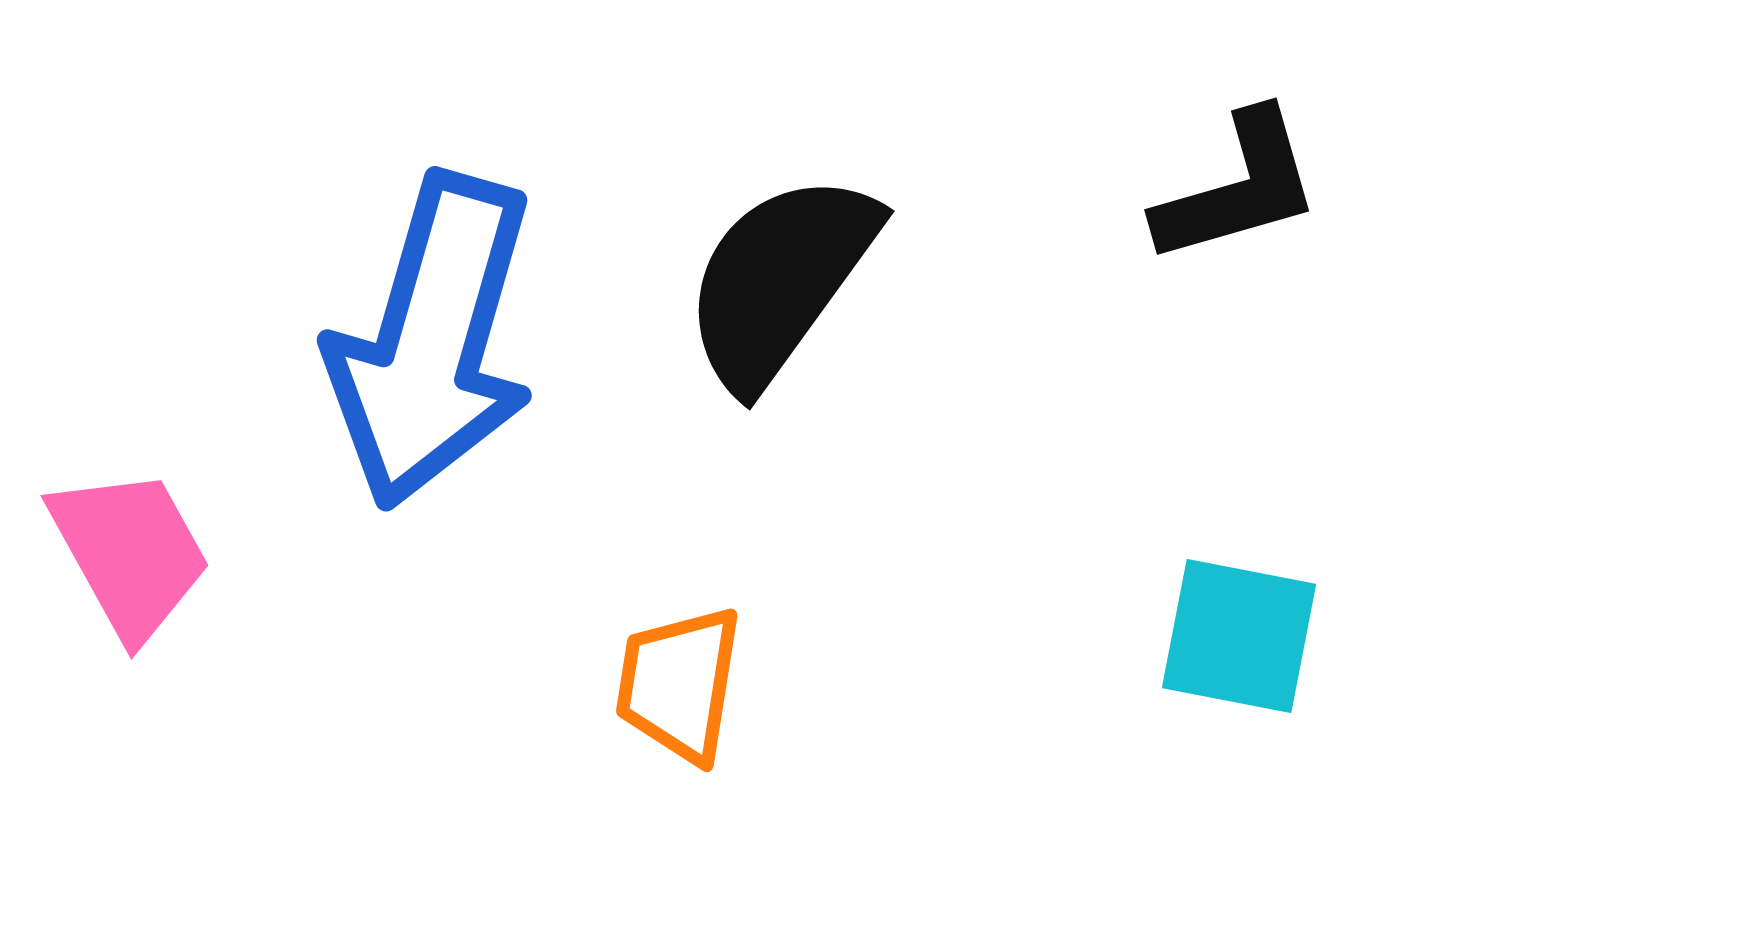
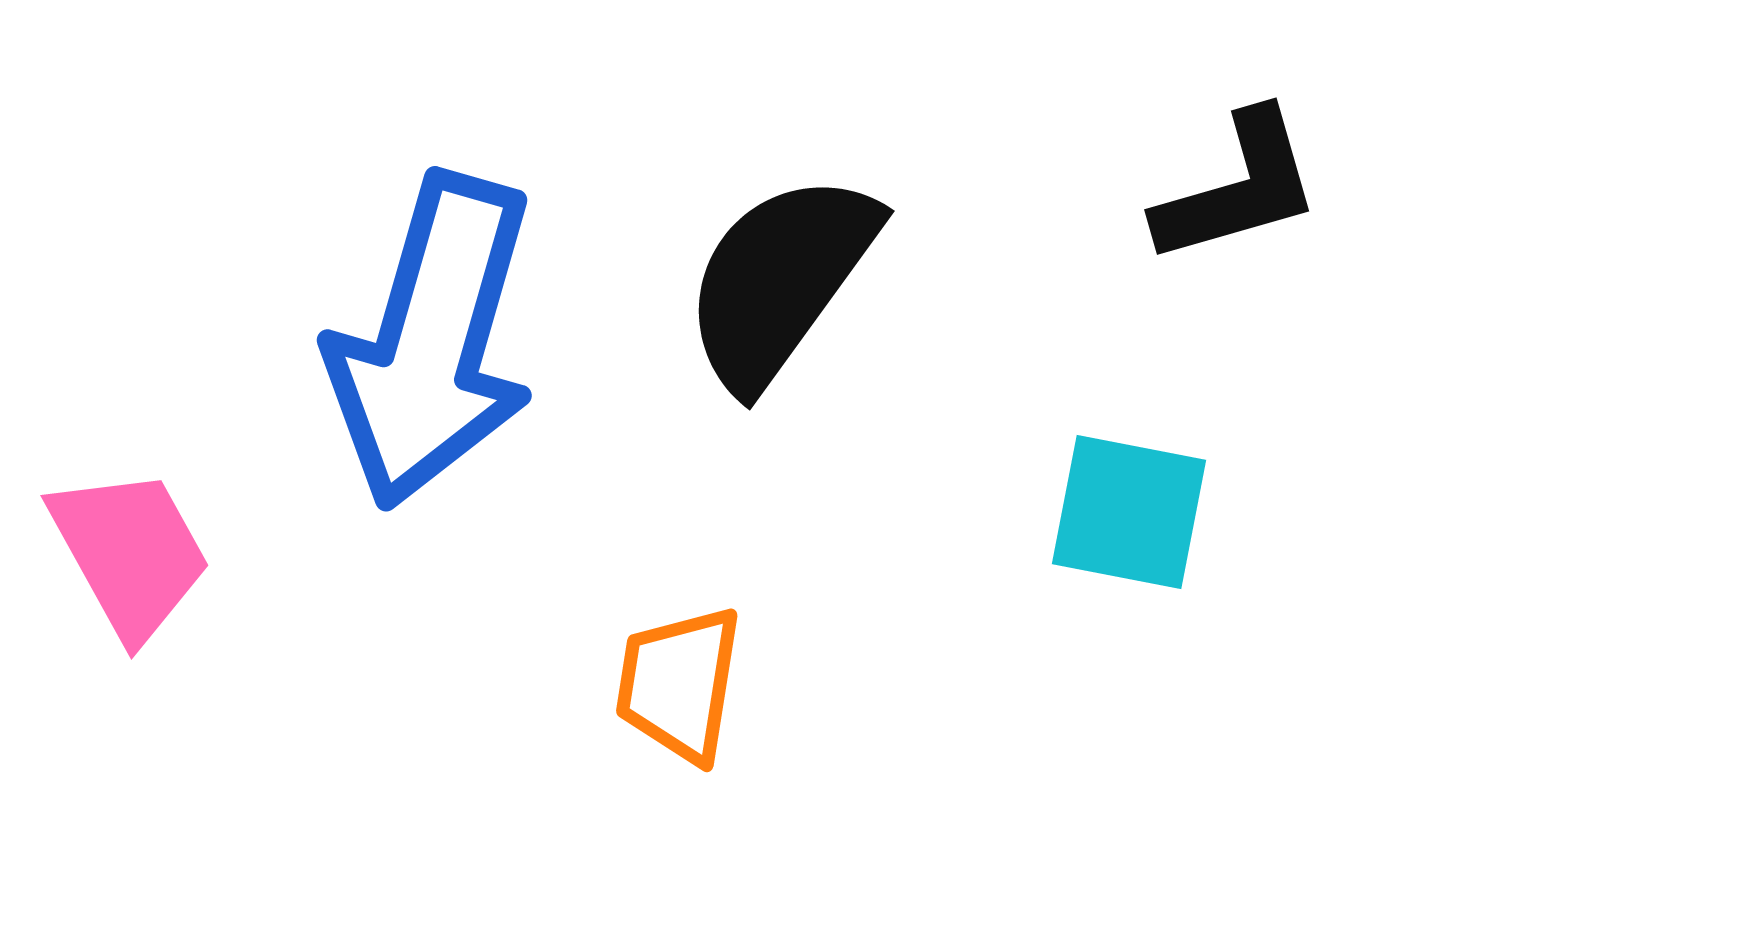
cyan square: moved 110 px left, 124 px up
